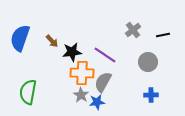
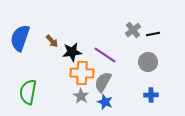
black line: moved 10 px left, 1 px up
gray star: moved 1 px down
blue star: moved 8 px right; rotated 28 degrees clockwise
